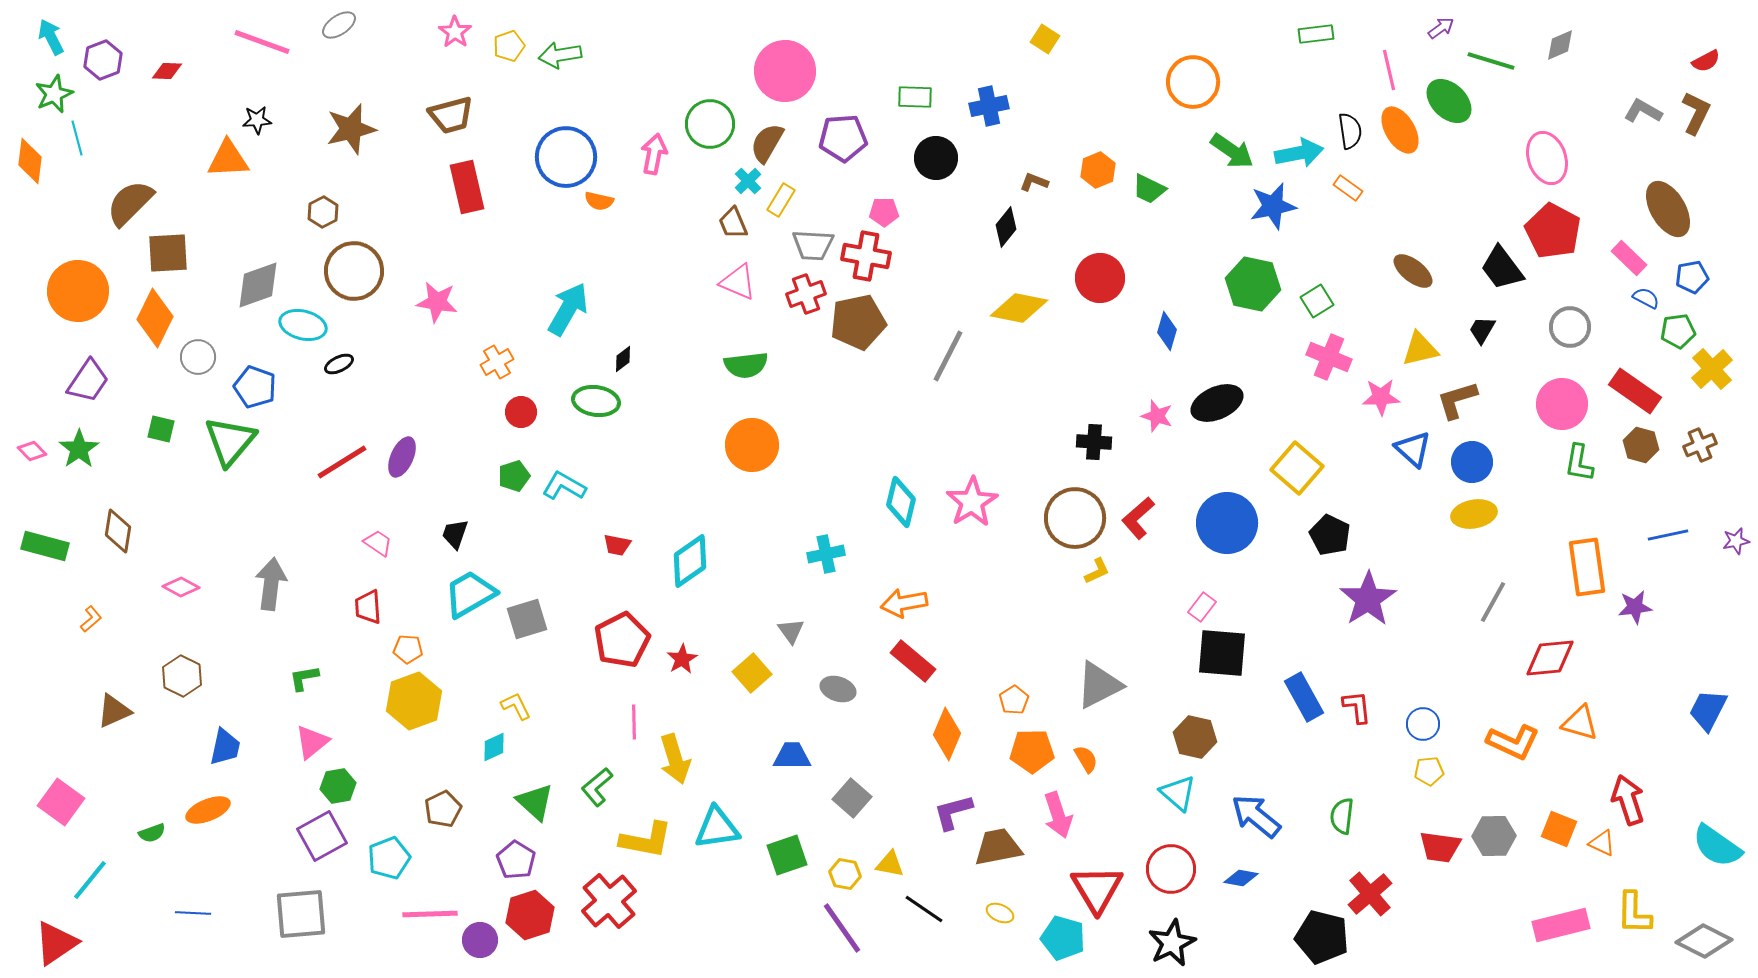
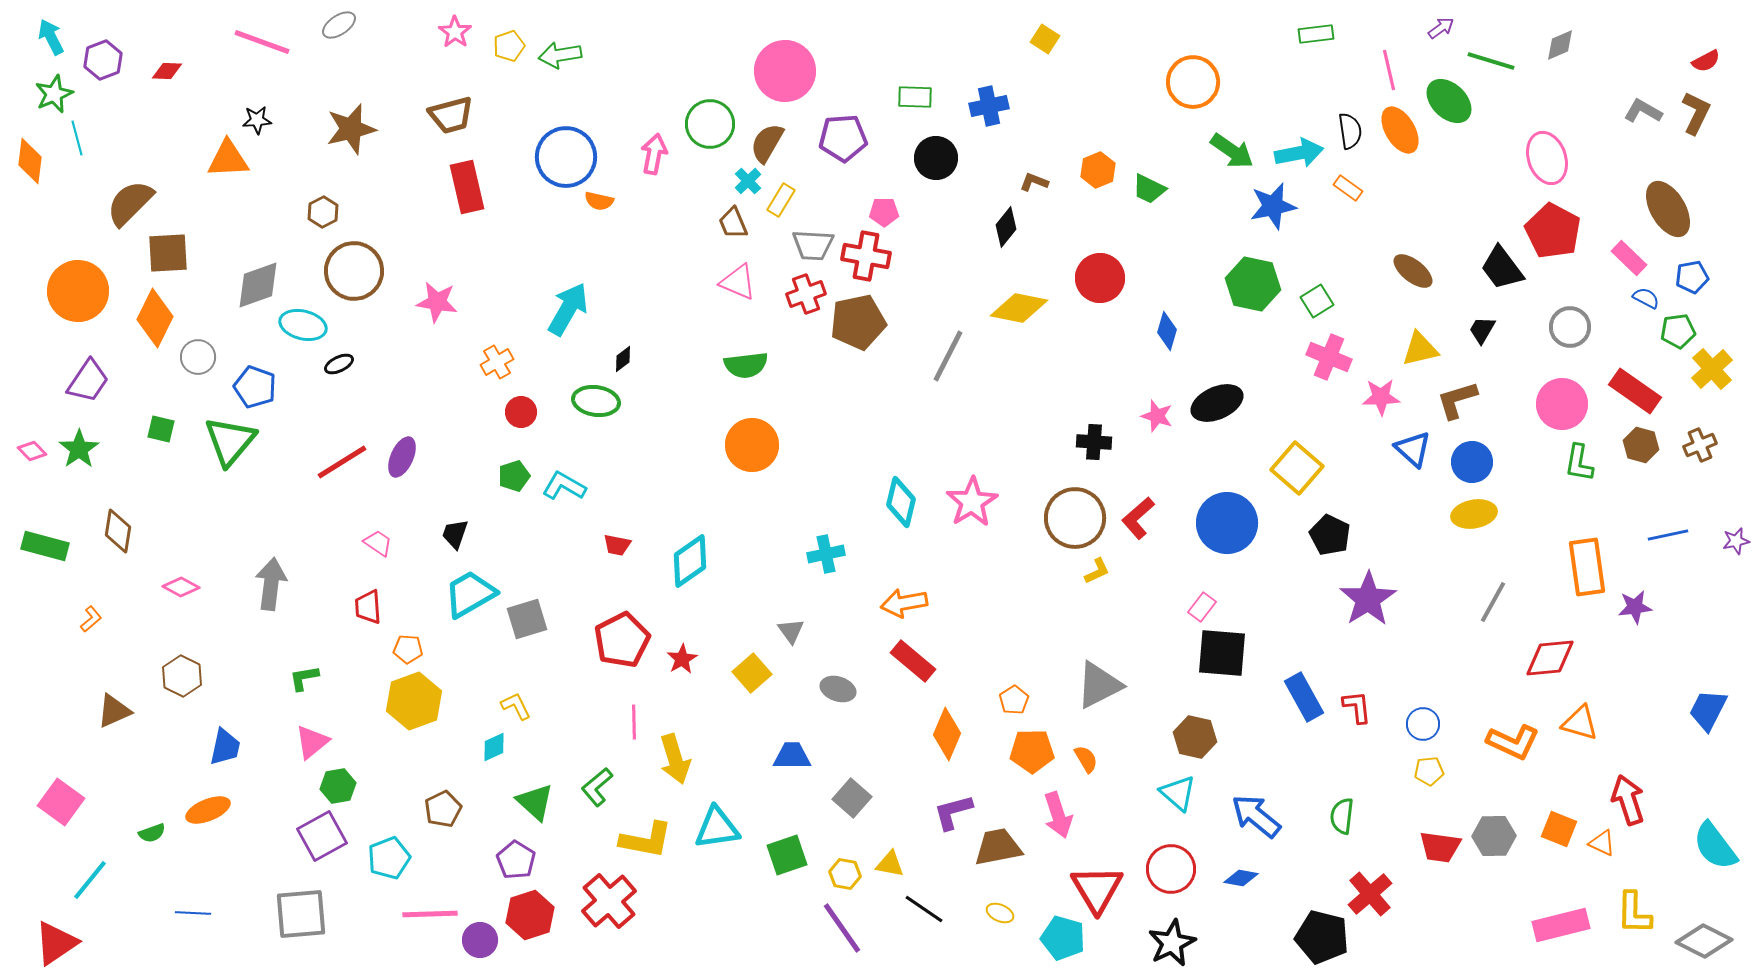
cyan semicircle at (1717, 846): moved 2 px left; rotated 18 degrees clockwise
